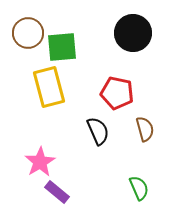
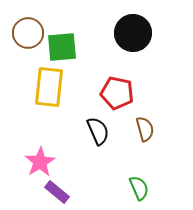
yellow rectangle: rotated 21 degrees clockwise
